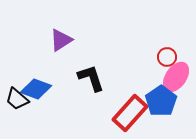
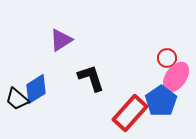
red circle: moved 1 px down
blue diamond: rotated 52 degrees counterclockwise
